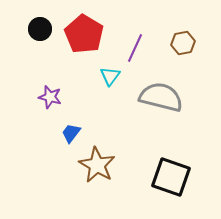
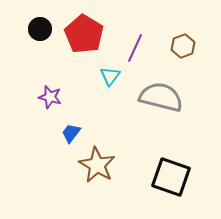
brown hexagon: moved 3 px down; rotated 10 degrees counterclockwise
